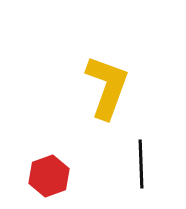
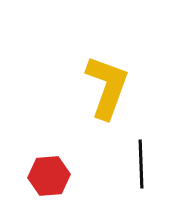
red hexagon: rotated 15 degrees clockwise
